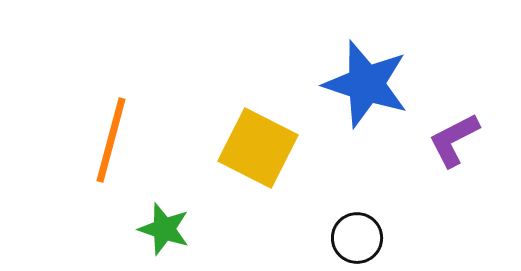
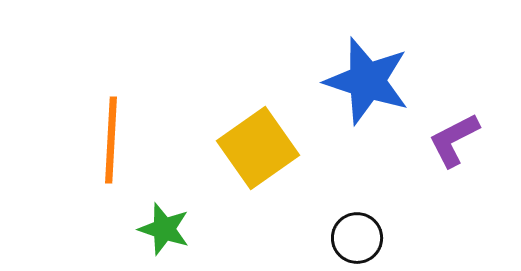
blue star: moved 1 px right, 3 px up
orange line: rotated 12 degrees counterclockwise
yellow square: rotated 28 degrees clockwise
